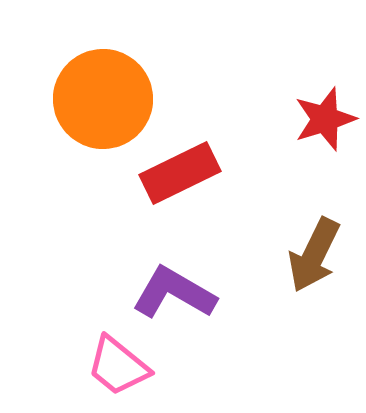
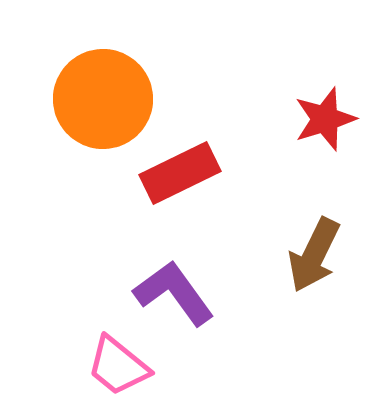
purple L-shape: rotated 24 degrees clockwise
